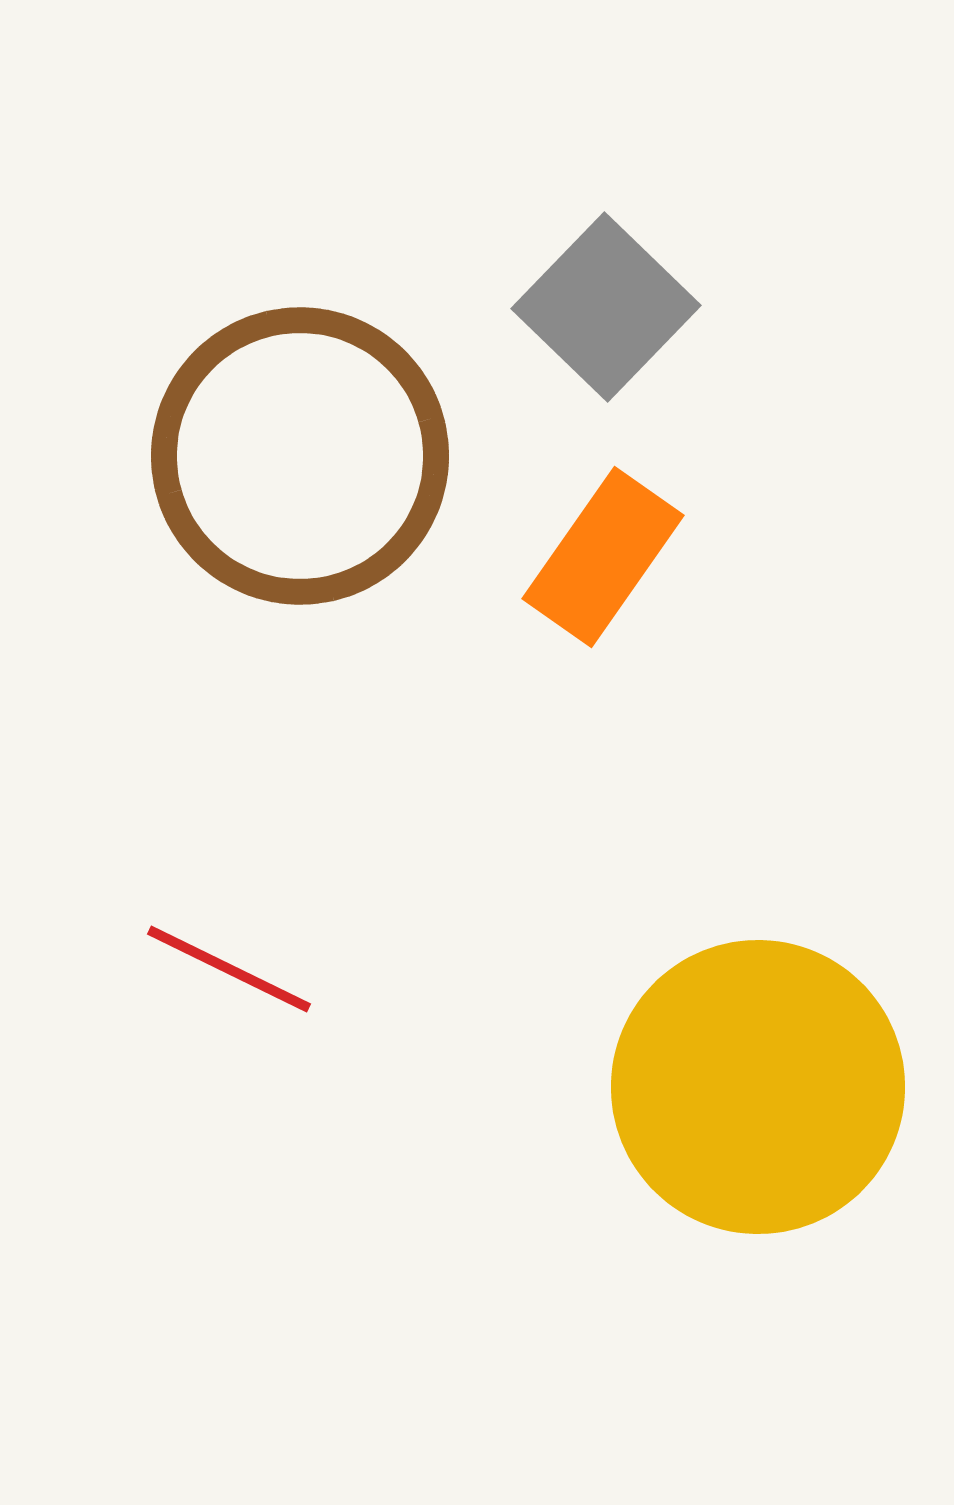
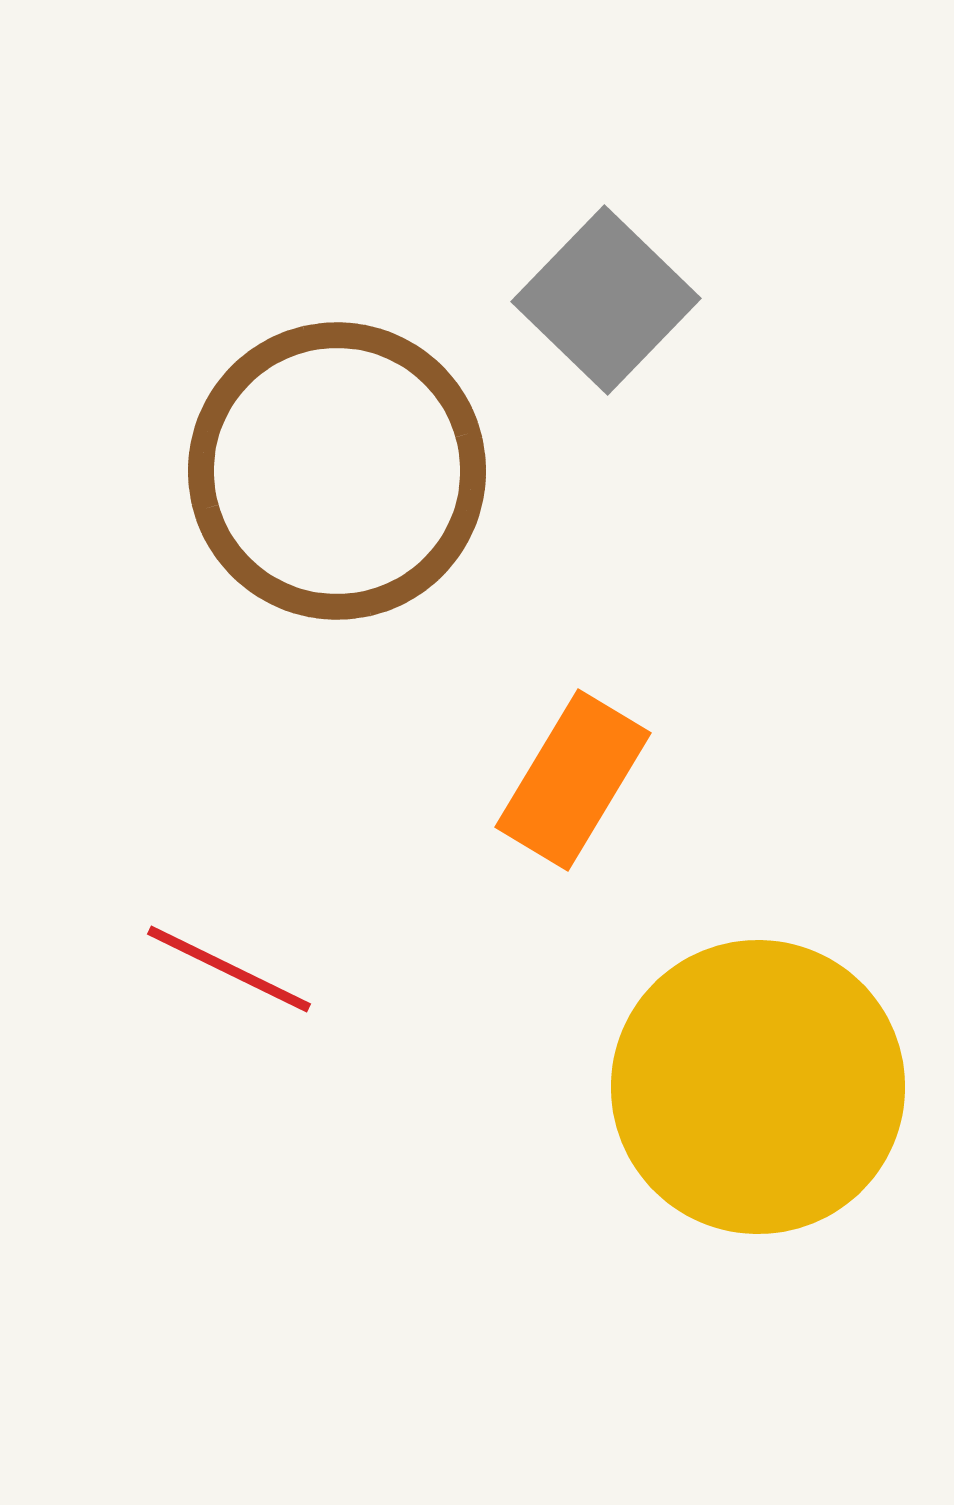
gray square: moved 7 px up
brown circle: moved 37 px right, 15 px down
orange rectangle: moved 30 px left, 223 px down; rotated 4 degrees counterclockwise
